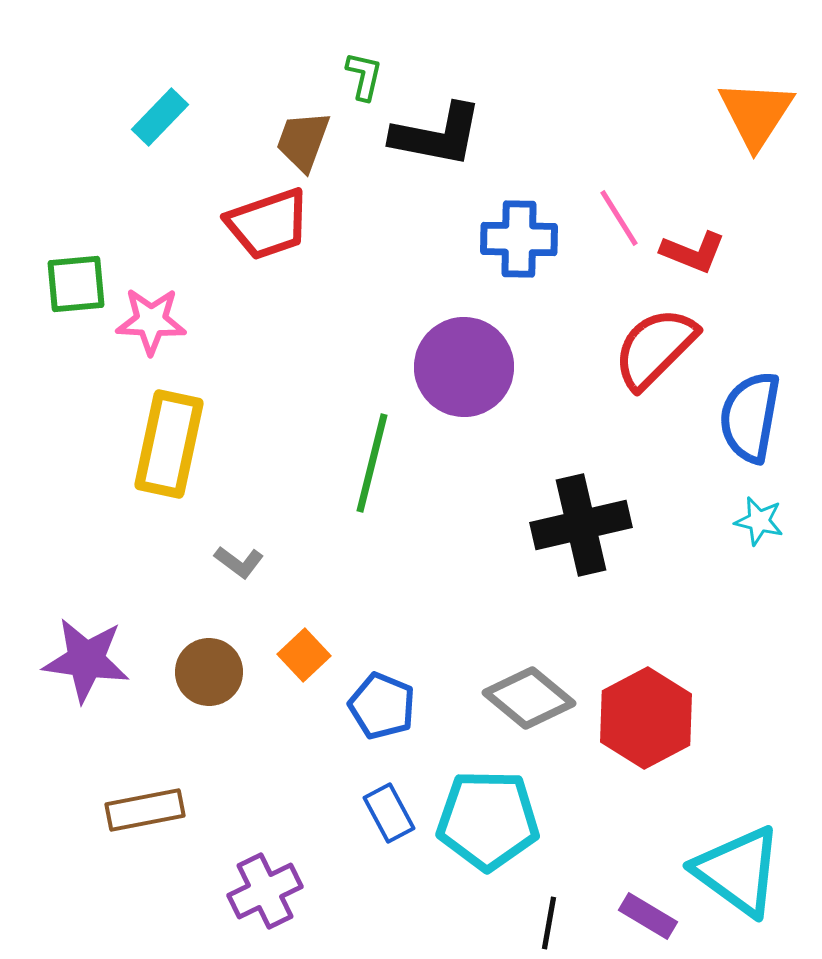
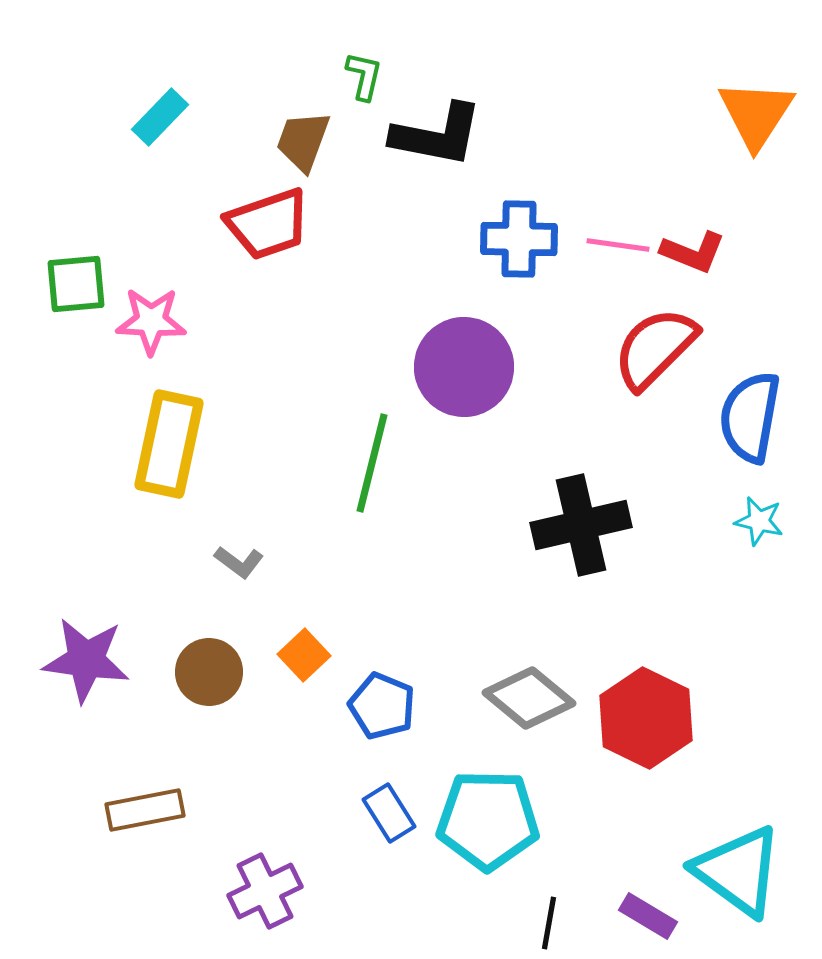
pink line: moved 1 px left, 27 px down; rotated 50 degrees counterclockwise
red hexagon: rotated 6 degrees counterclockwise
blue rectangle: rotated 4 degrees counterclockwise
